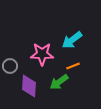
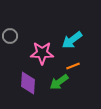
pink star: moved 1 px up
gray circle: moved 30 px up
purple diamond: moved 1 px left, 3 px up
